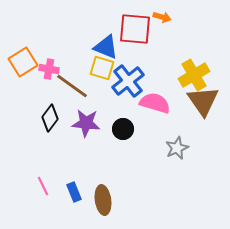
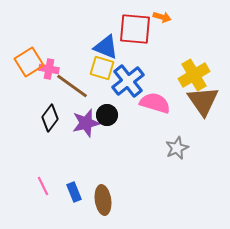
orange square: moved 6 px right
purple star: rotated 20 degrees counterclockwise
black circle: moved 16 px left, 14 px up
